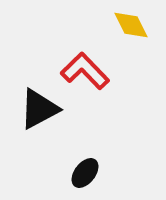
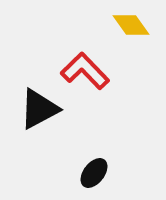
yellow diamond: rotated 9 degrees counterclockwise
black ellipse: moved 9 px right
